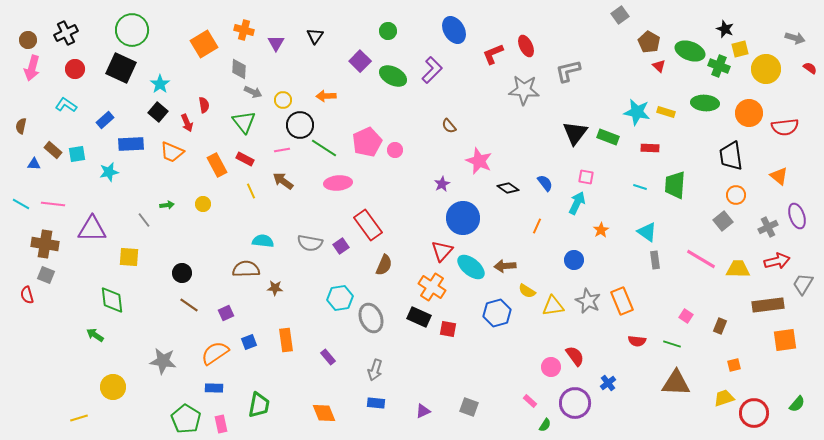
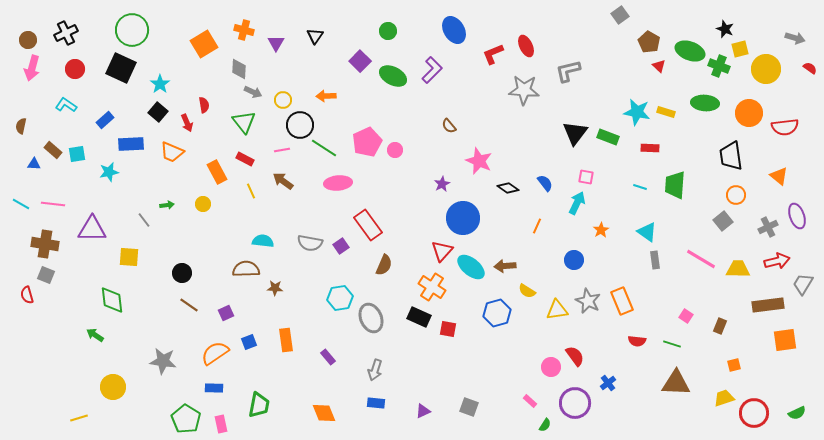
orange rectangle at (217, 165): moved 7 px down
yellow triangle at (553, 306): moved 4 px right, 4 px down
green semicircle at (797, 404): moved 9 px down; rotated 24 degrees clockwise
